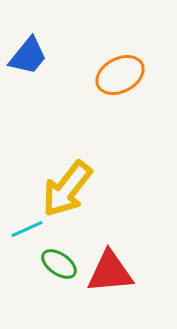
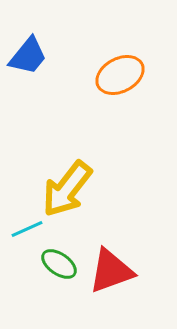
red triangle: moved 1 px right, 1 px up; rotated 15 degrees counterclockwise
